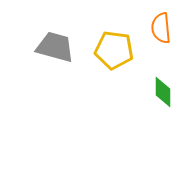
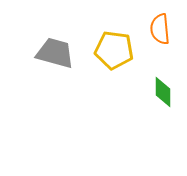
orange semicircle: moved 1 px left, 1 px down
gray trapezoid: moved 6 px down
